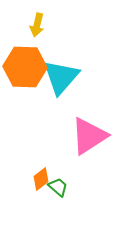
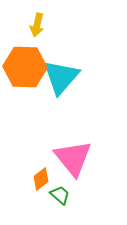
pink triangle: moved 16 px left, 22 px down; rotated 36 degrees counterclockwise
green trapezoid: moved 2 px right, 8 px down
